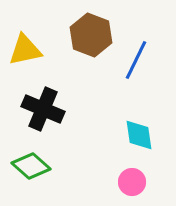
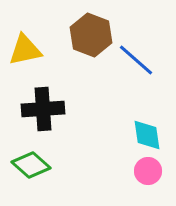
blue line: rotated 75 degrees counterclockwise
black cross: rotated 27 degrees counterclockwise
cyan diamond: moved 8 px right
green diamond: moved 1 px up
pink circle: moved 16 px right, 11 px up
